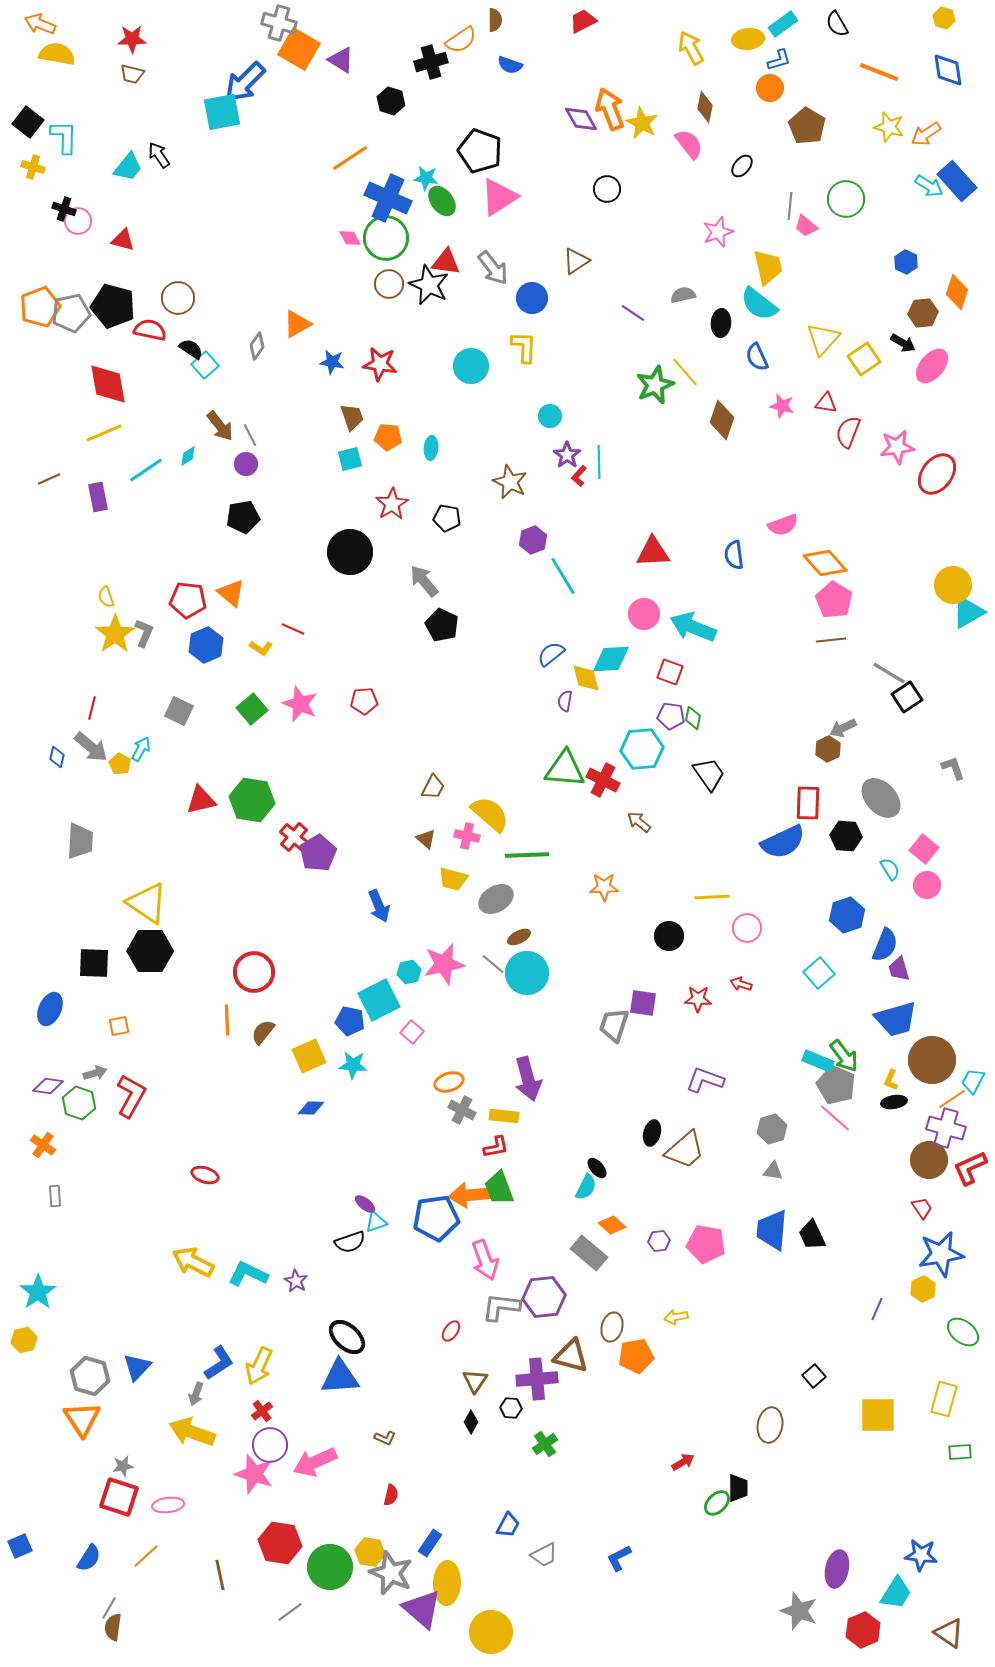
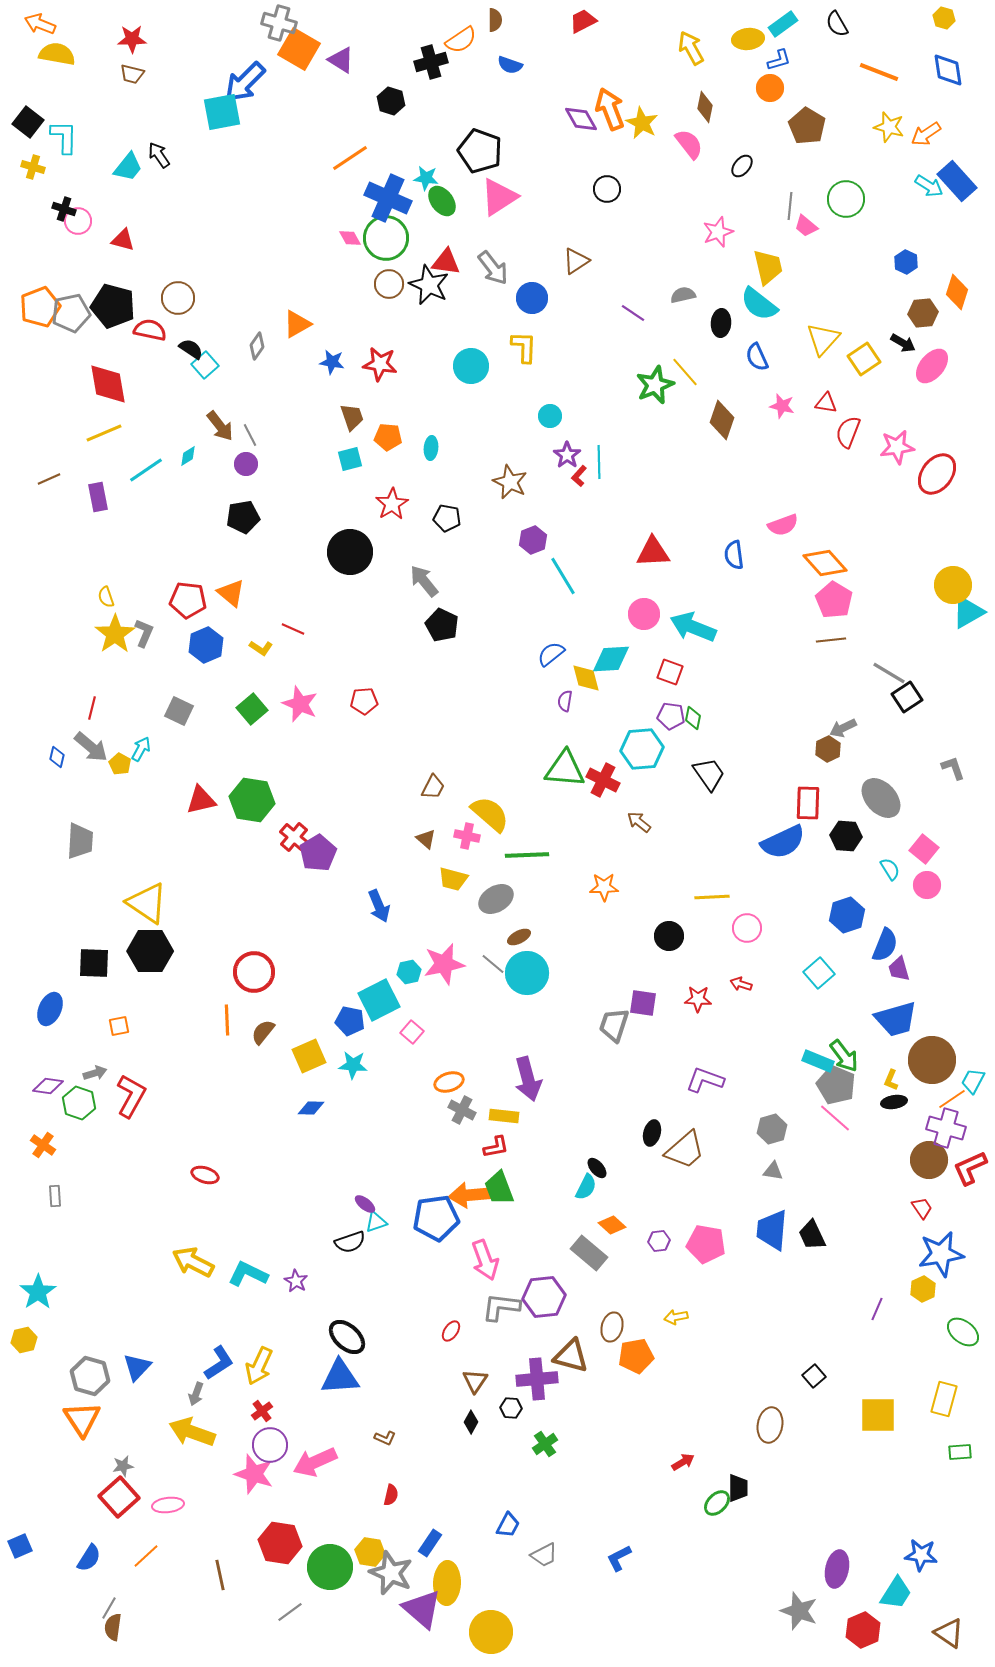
red square at (119, 1497): rotated 30 degrees clockwise
